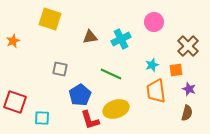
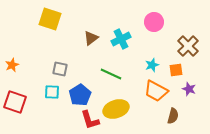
brown triangle: moved 1 px right, 1 px down; rotated 28 degrees counterclockwise
orange star: moved 1 px left, 24 px down
orange trapezoid: rotated 55 degrees counterclockwise
brown semicircle: moved 14 px left, 3 px down
cyan square: moved 10 px right, 26 px up
